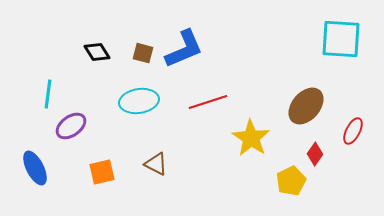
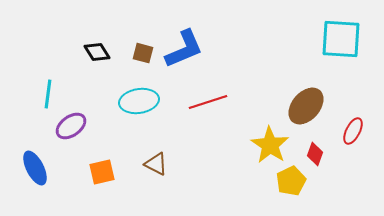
yellow star: moved 19 px right, 7 px down
red diamond: rotated 15 degrees counterclockwise
